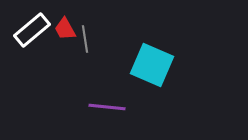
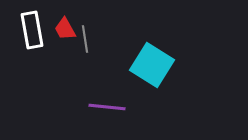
white rectangle: rotated 60 degrees counterclockwise
cyan square: rotated 9 degrees clockwise
